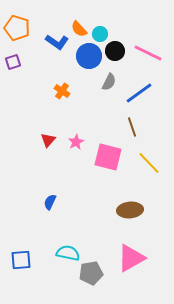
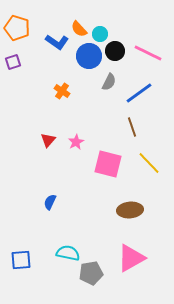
pink square: moved 7 px down
